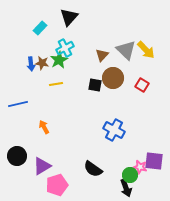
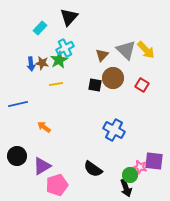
orange arrow: rotated 24 degrees counterclockwise
